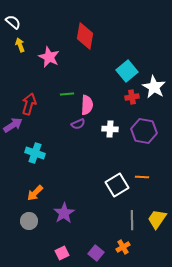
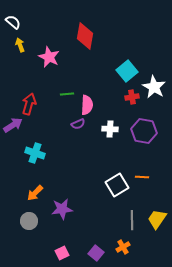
purple star: moved 2 px left, 4 px up; rotated 25 degrees clockwise
